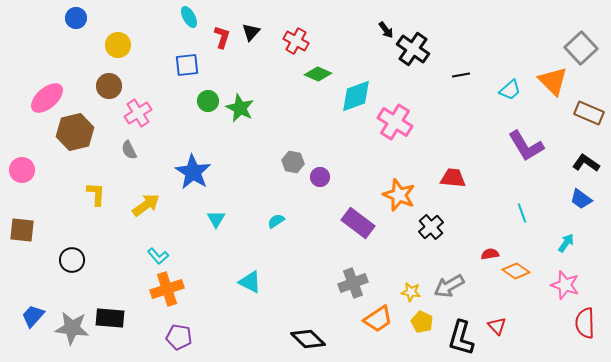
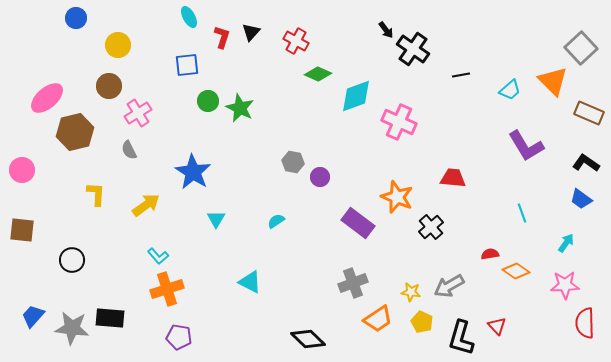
pink cross at (395, 122): moved 4 px right; rotated 8 degrees counterclockwise
orange star at (399, 195): moved 2 px left, 2 px down
pink star at (565, 285): rotated 20 degrees counterclockwise
